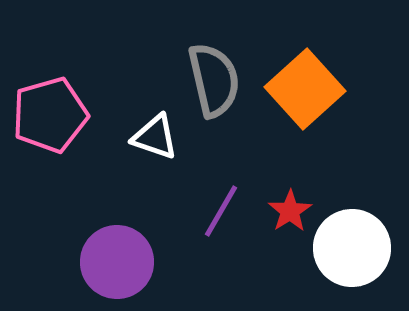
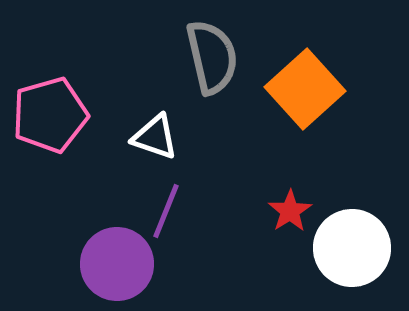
gray semicircle: moved 2 px left, 23 px up
purple line: moved 55 px left; rotated 8 degrees counterclockwise
purple circle: moved 2 px down
